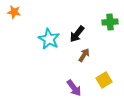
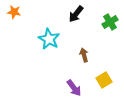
green cross: rotated 28 degrees counterclockwise
black arrow: moved 1 px left, 20 px up
brown arrow: rotated 48 degrees counterclockwise
